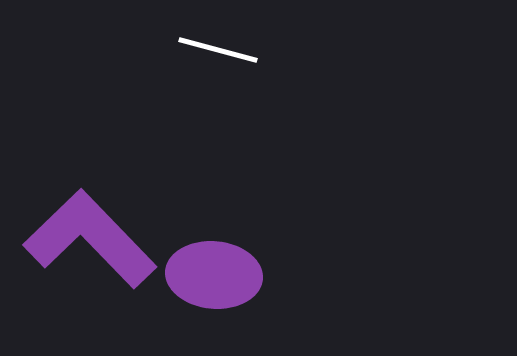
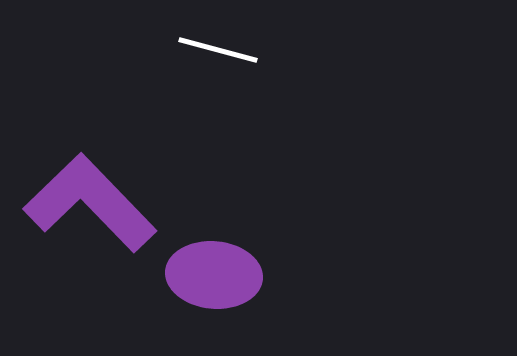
purple L-shape: moved 36 px up
